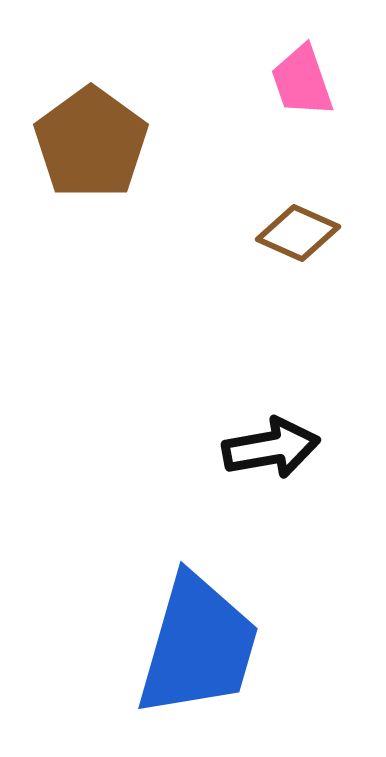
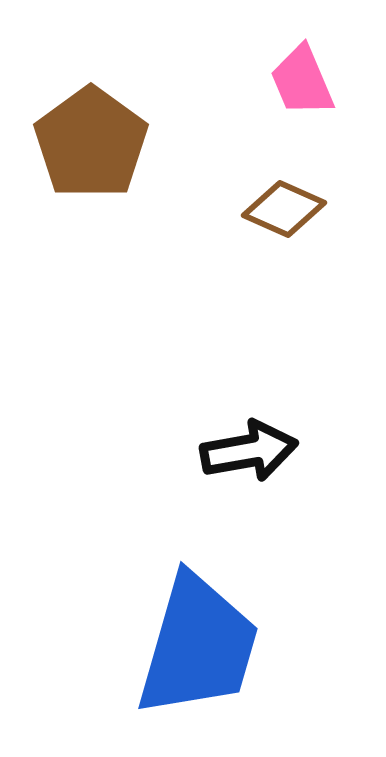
pink trapezoid: rotated 4 degrees counterclockwise
brown diamond: moved 14 px left, 24 px up
black arrow: moved 22 px left, 3 px down
